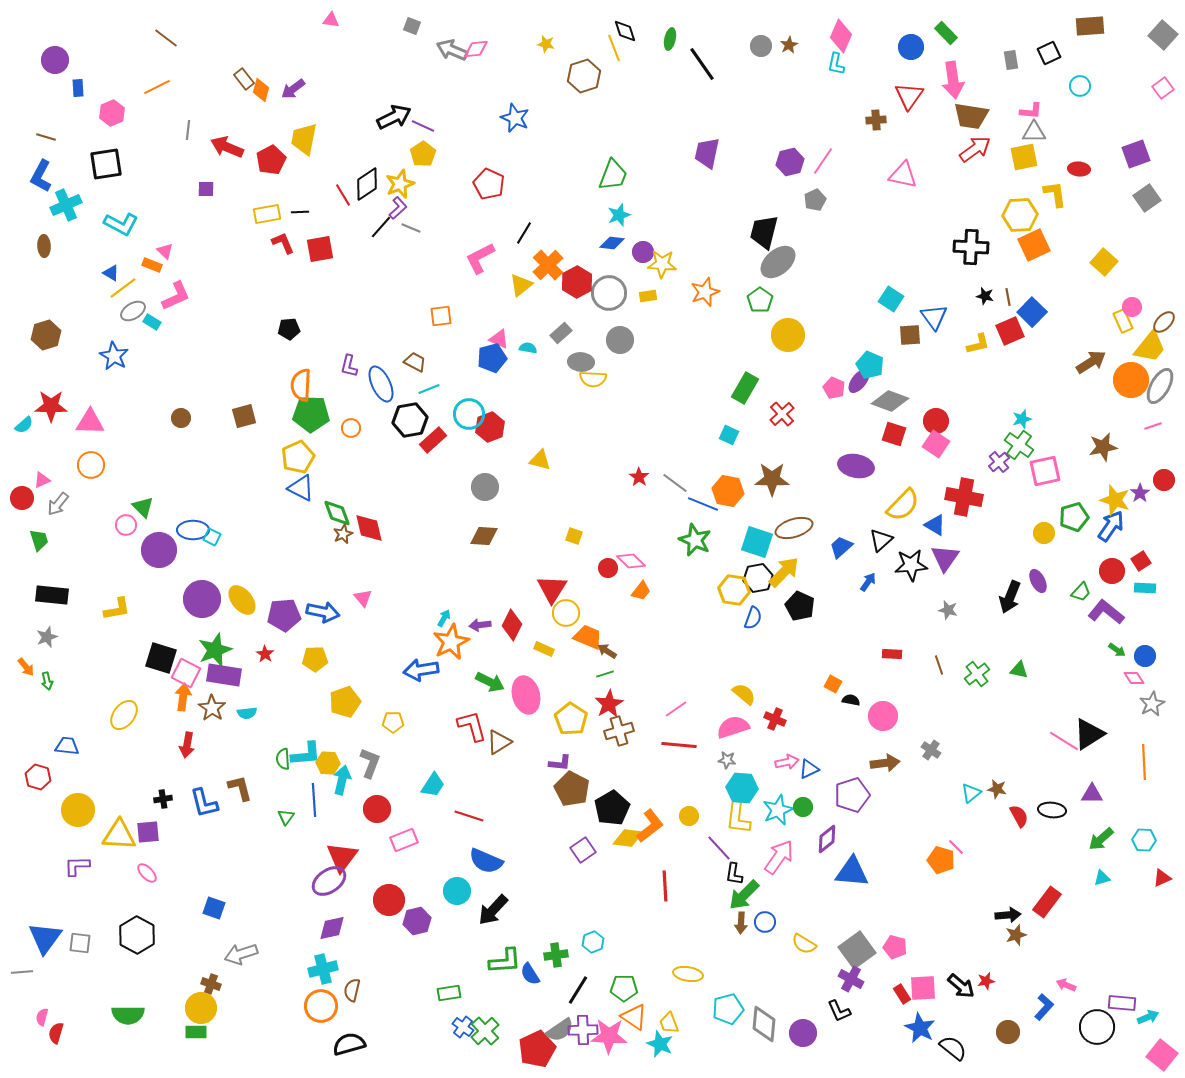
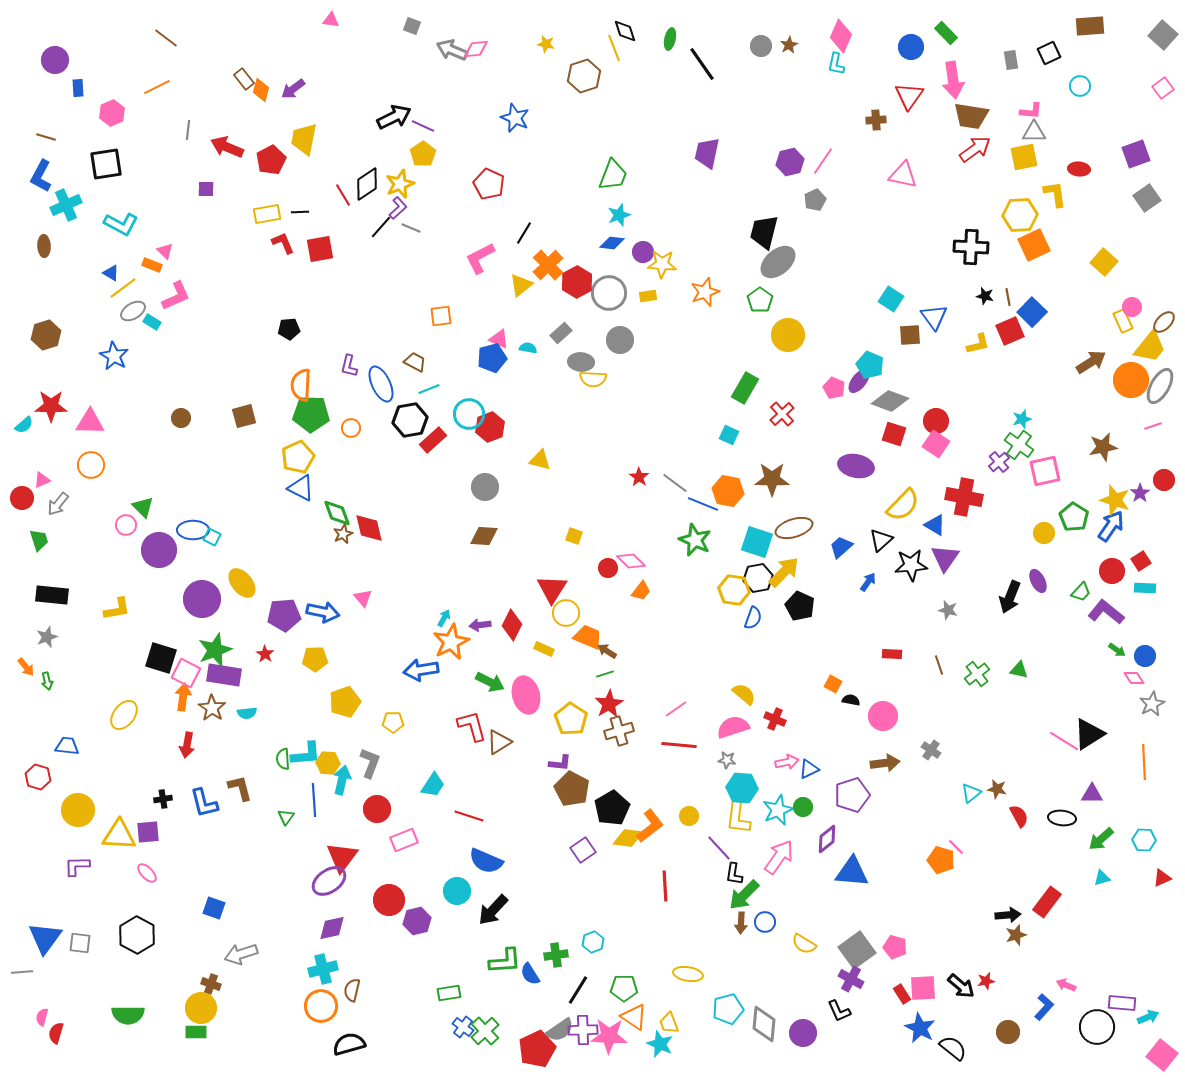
green pentagon at (1074, 517): rotated 24 degrees counterclockwise
yellow ellipse at (242, 600): moved 17 px up
black ellipse at (1052, 810): moved 10 px right, 8 px down
